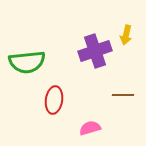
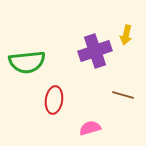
brown line: rotated 15 degrees clockwise
